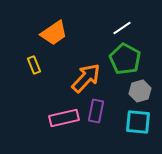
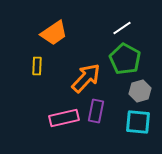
yellow rectangle: moved 3 px right, 1 px down; rotated 24 degrees clockwise
